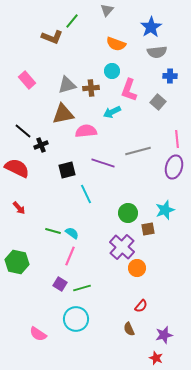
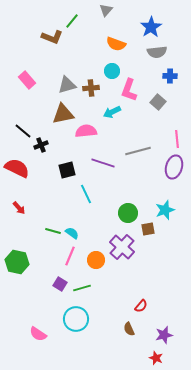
gray triangle at (107, 10): moved 1 px left
orange circle at (137, 268): moved 41 px left, 8 px up
